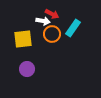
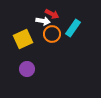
yellow square: rotated 18 degrees counterclockwise
